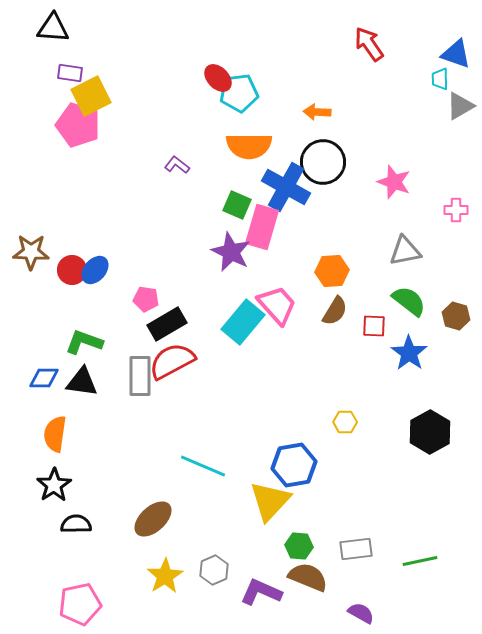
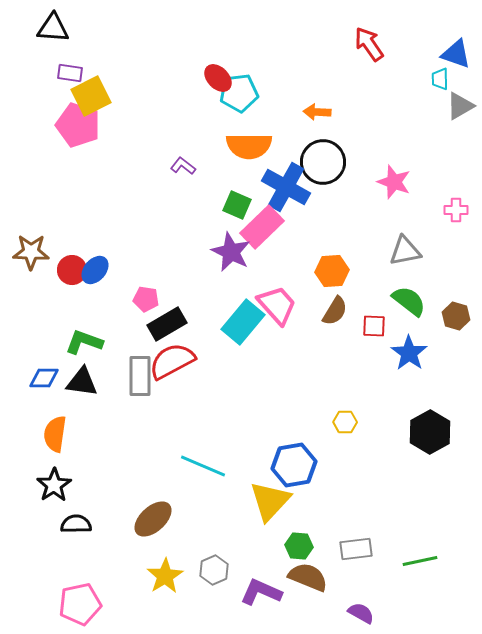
purple L-shape at (177, 165): moved 6 px right, 1 px down
pink rectangle at (262, 227): rotated 30 degrees clockwise
